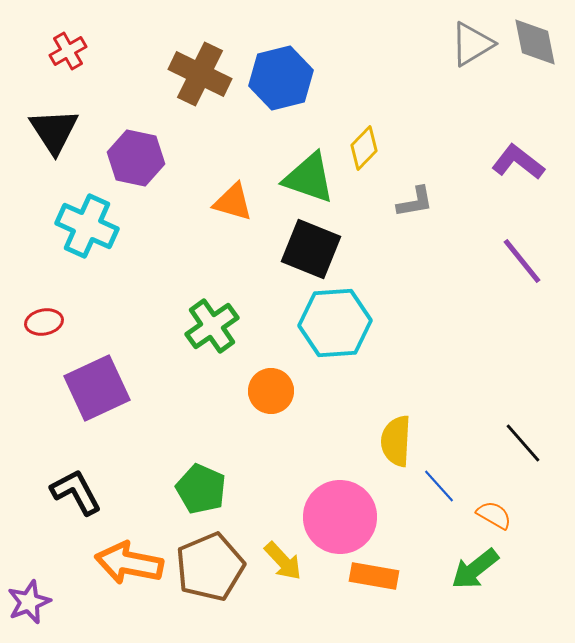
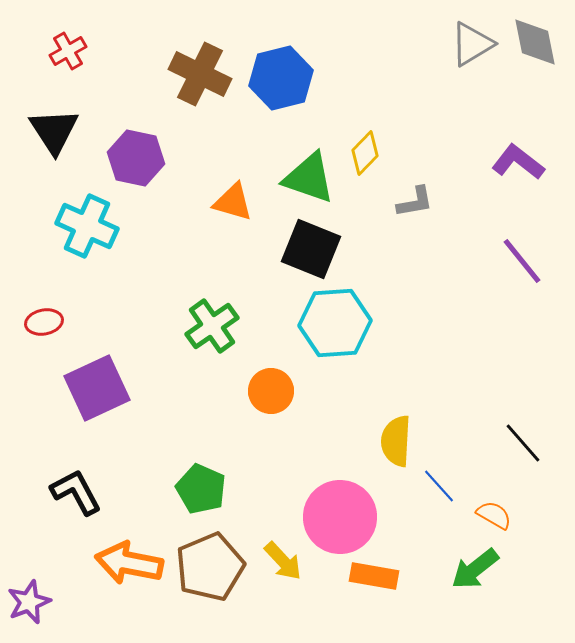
yellow diamond: moved 1 px right, 5 px down
